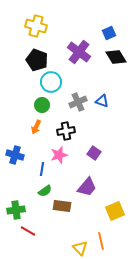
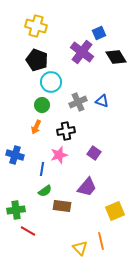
blue square: moved 10 px left
purple cross: moved 3 px right
